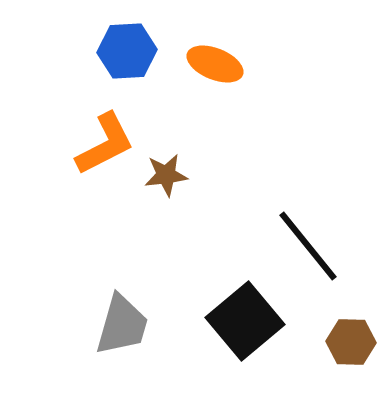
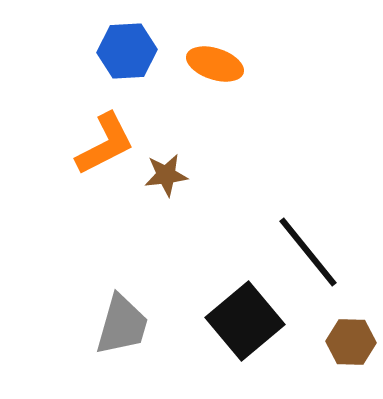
orange ellipse: rotated 4 degrees counterclockwise
black line: moved 6 px down
